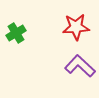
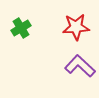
green cross: moved 5 px right, 5 px up
